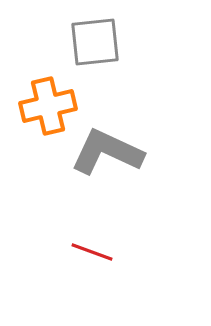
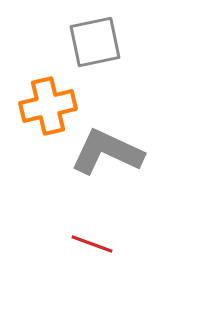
gray square: rotated 6 degrees counterclockwise
red line: moved 8 px up
